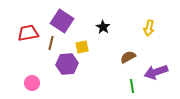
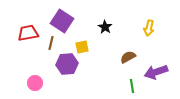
black star: moved 2 px right
pink circle: moved 3 px right
